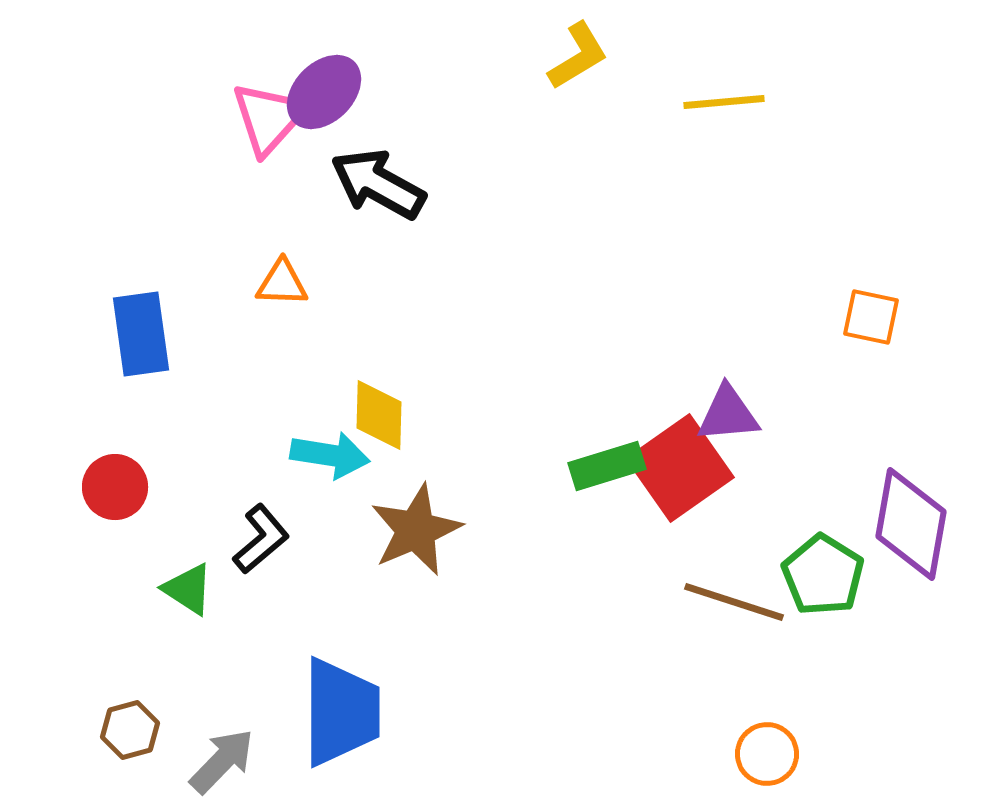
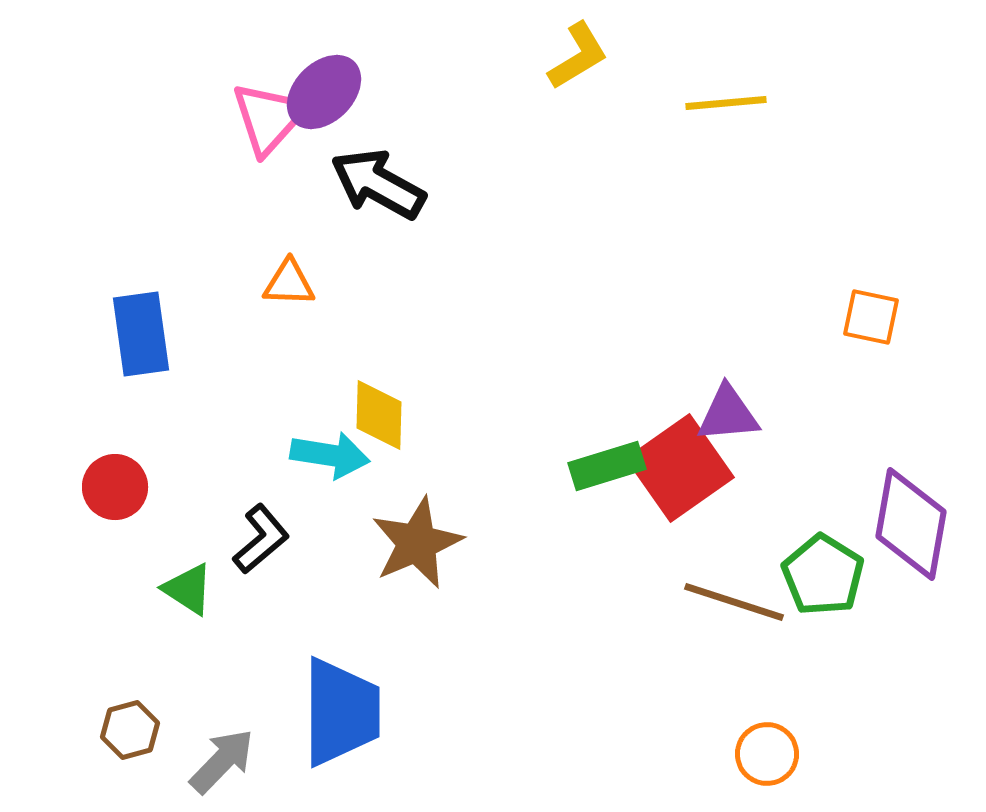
yellow line: moved 2 px right, 1 px down
orange triangle: moved 7 px right
brown star: moved 1 px right, 13 px down
